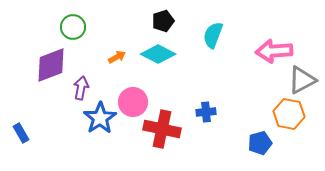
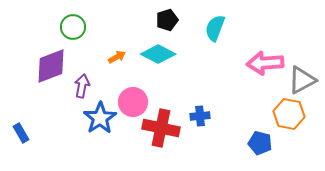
black pentagon: moved 4 px right, 1 px up
cyan semicircle: moved 2 px right, 7 px up
pink arrow: moved 9 px left, 12 px down
purple diamond: moved 1 px down
purple arrow: moved 1 px right, 2 px up
blue cross: moved 6 px left, 4 px down
red cross: moved 1 px left, 1 px up
blue pentagon: rotated 30 degrees clockwise
